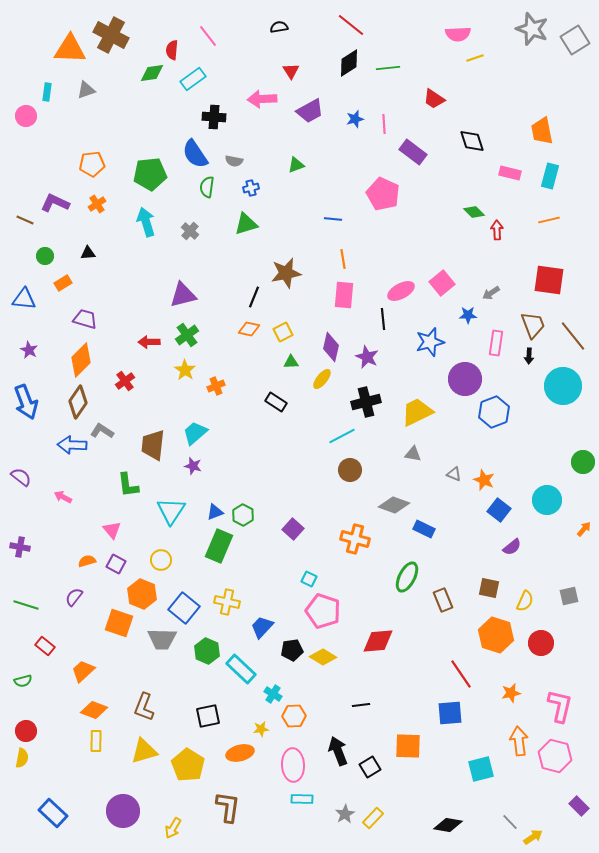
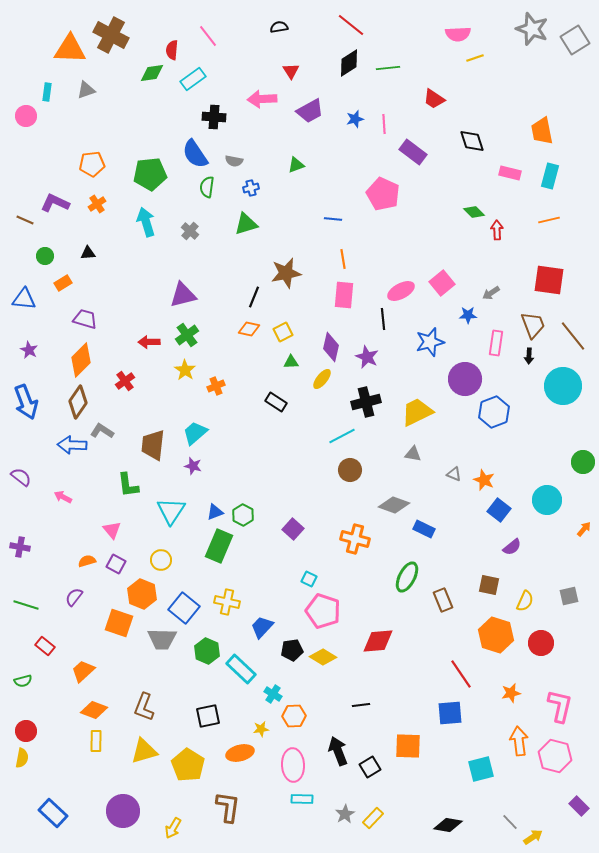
brown square at (489, 588): moved 3 px up
